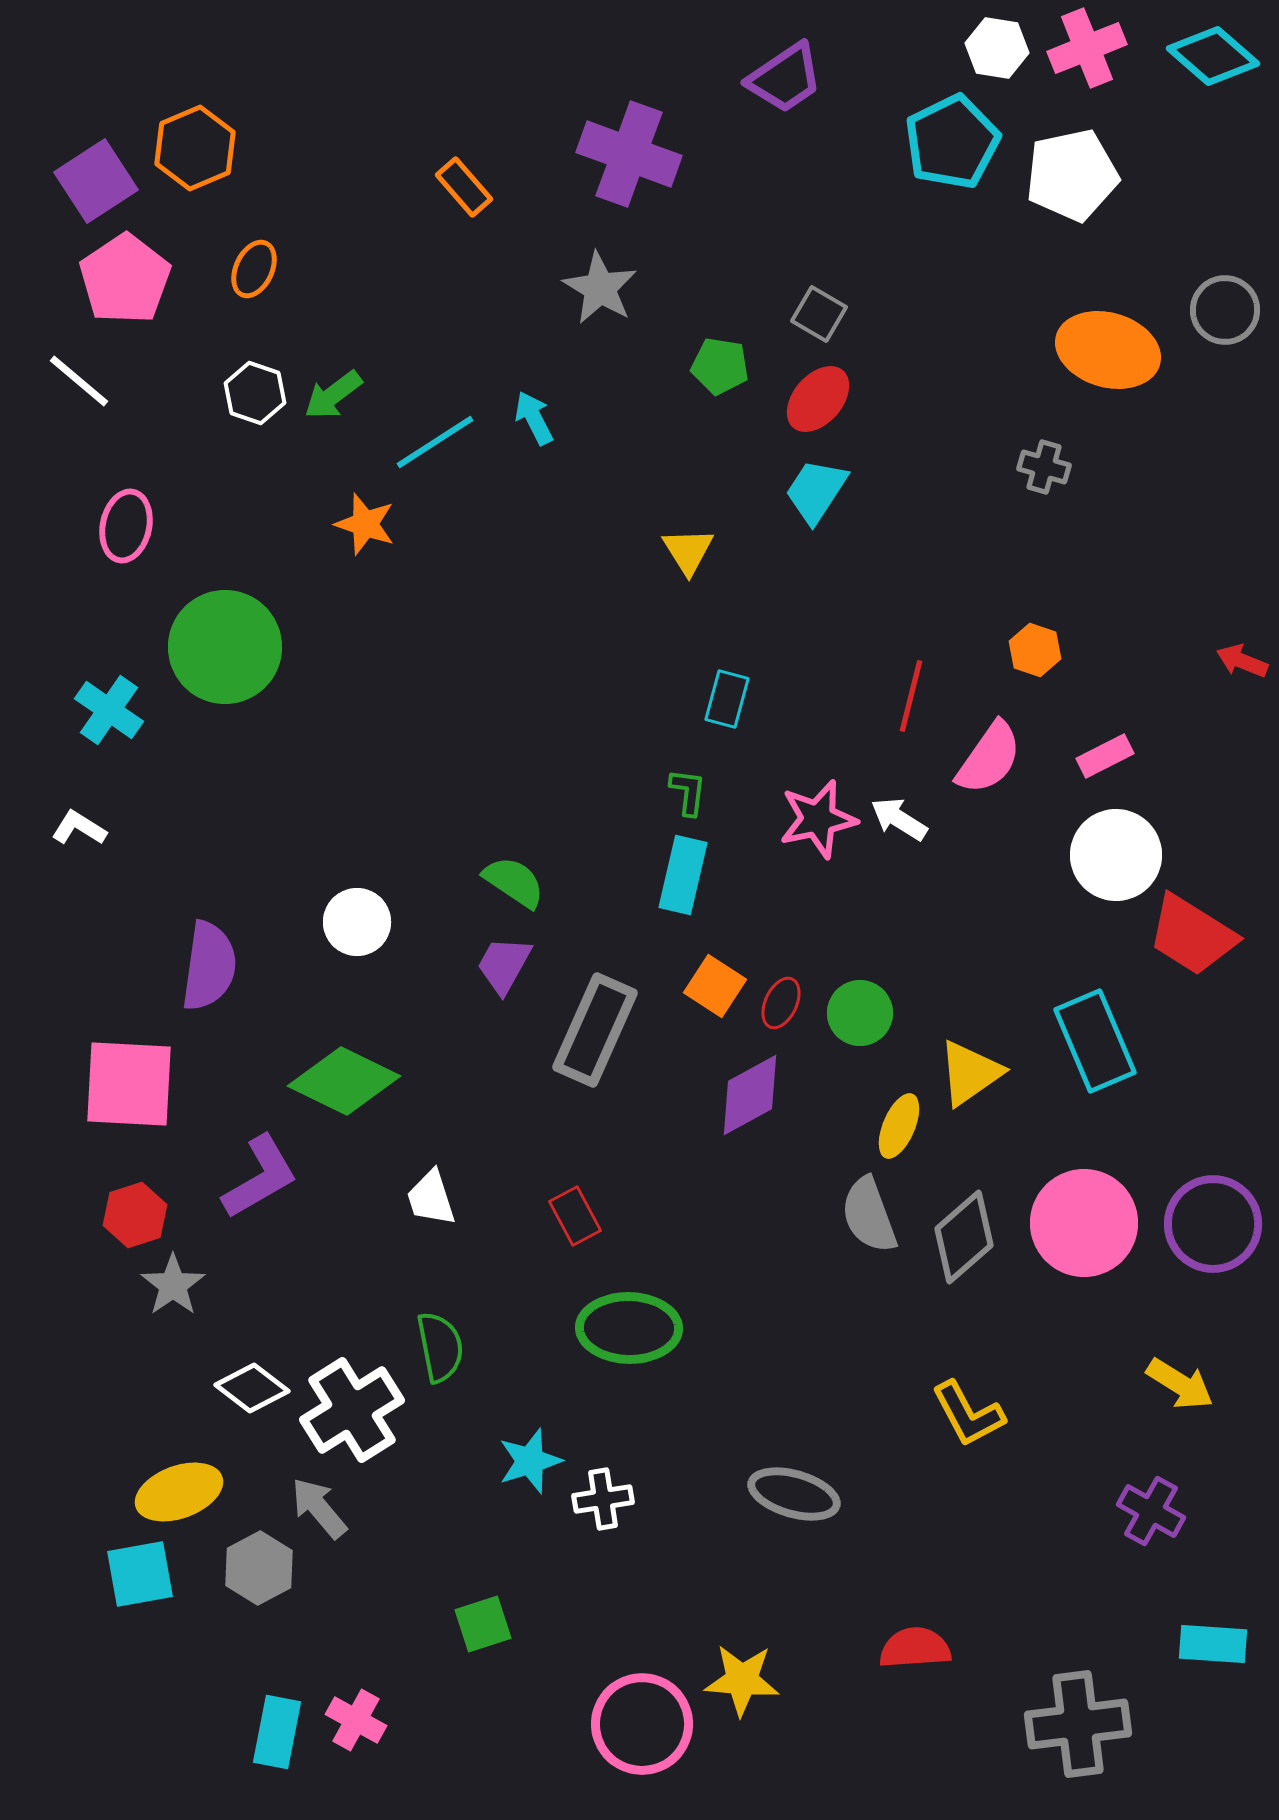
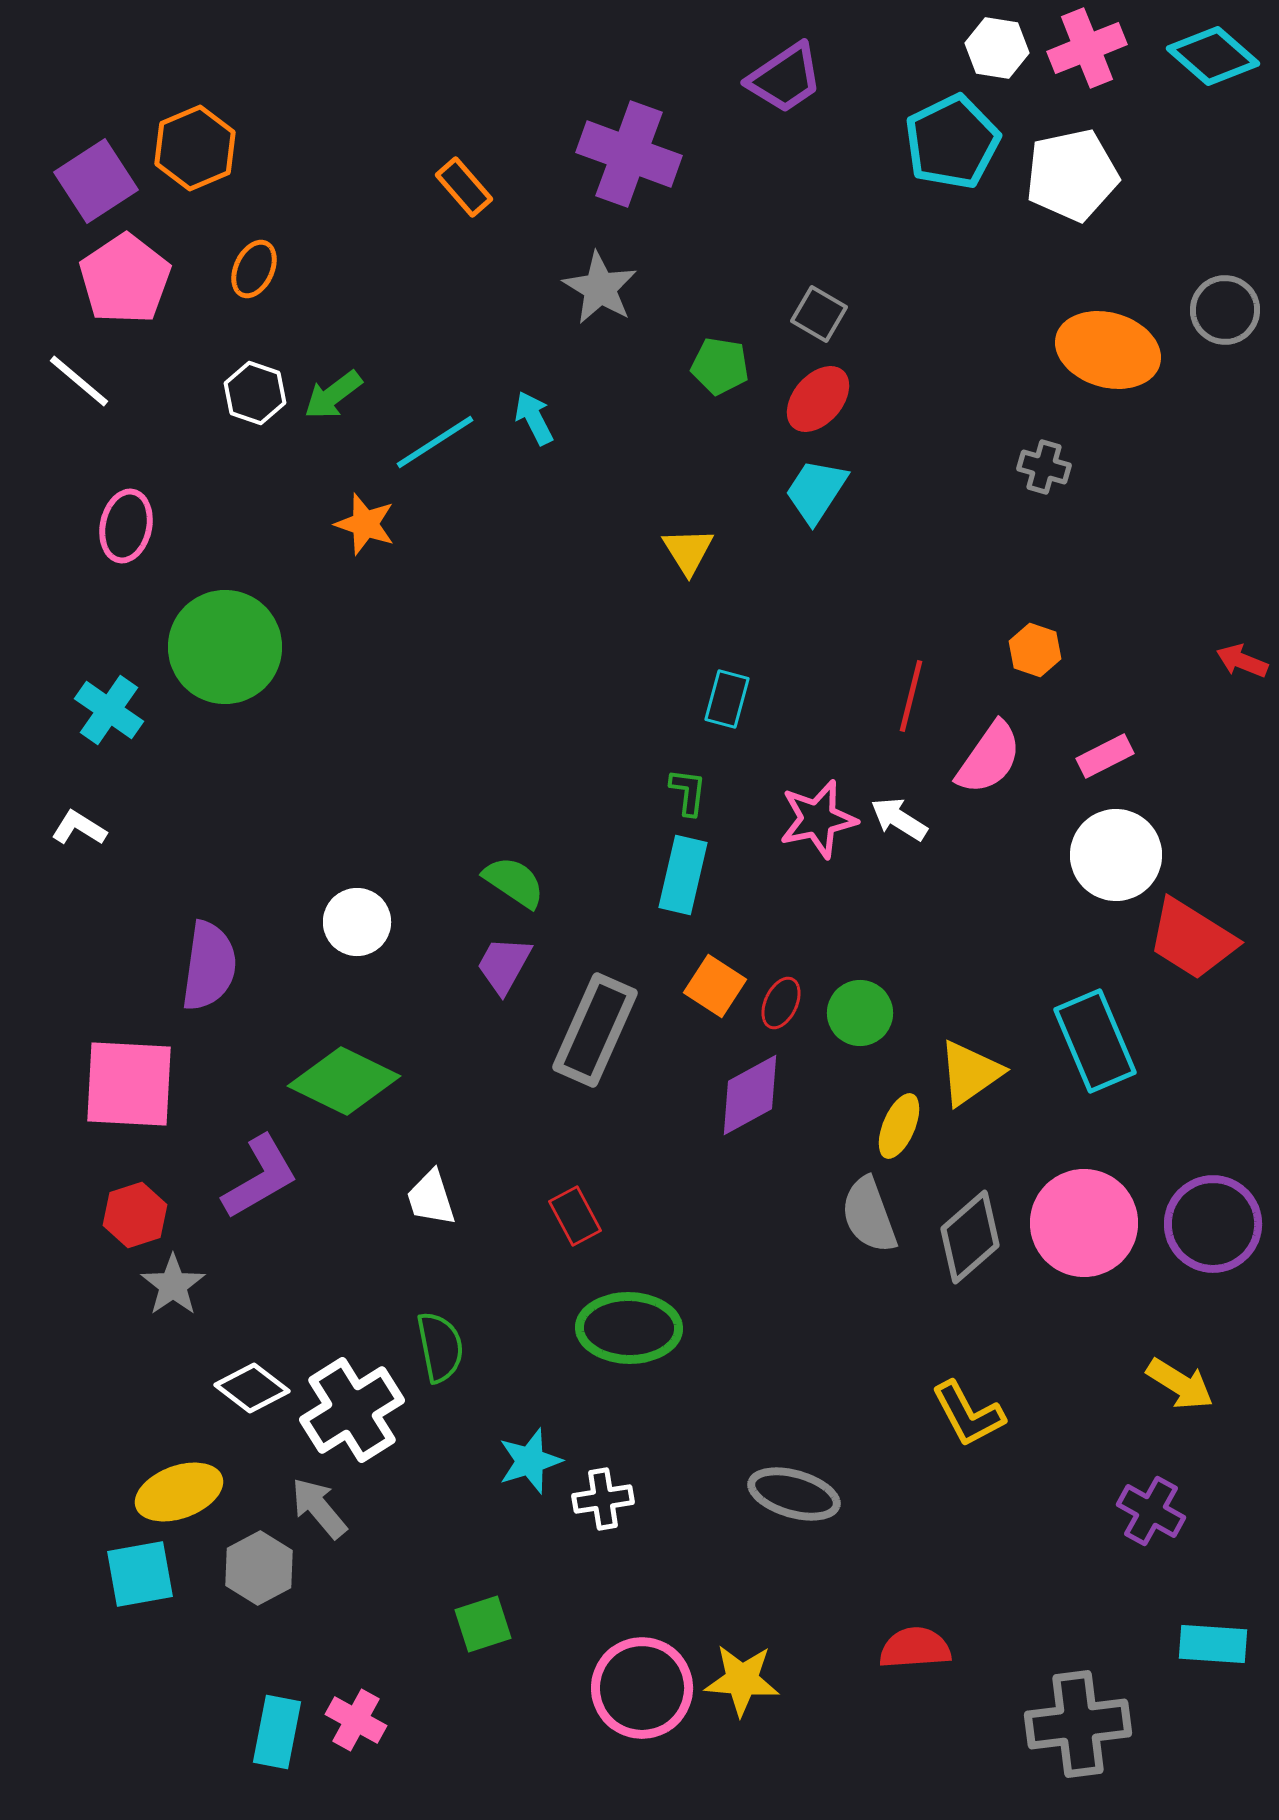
red trapezoid at (1192, 935): moved 4 px down
gray diamond at (964, 1237): moved 6 px right
pink circle at (642, 1724): moved 36 px up
